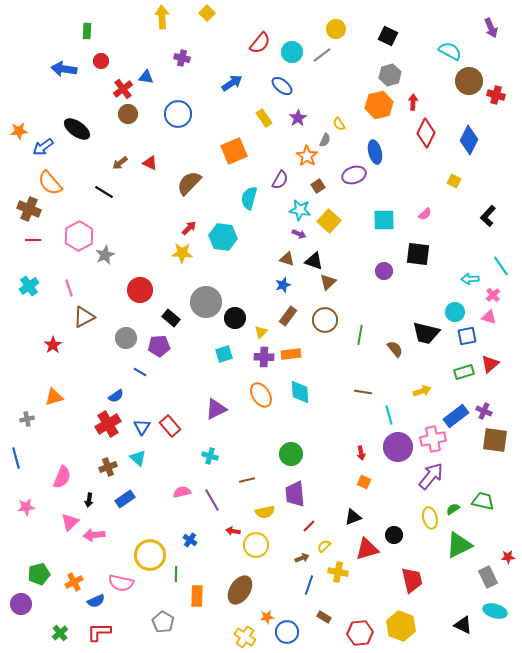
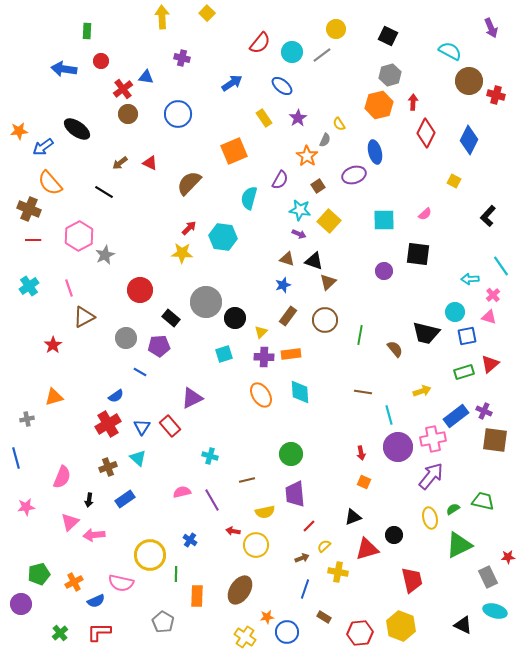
purple triangle at (216, 409): moved 24 px left, 11 px up
blue line at (309, 585): moved 4 px left, 4 px down
